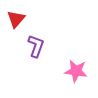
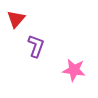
pink star: moved 2 px left, 1 px up
